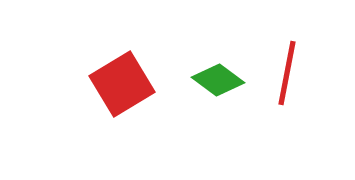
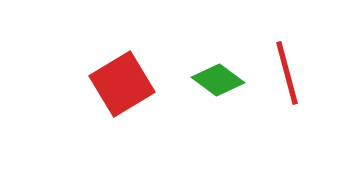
red line: rotated 26 degrees counterclockwise
